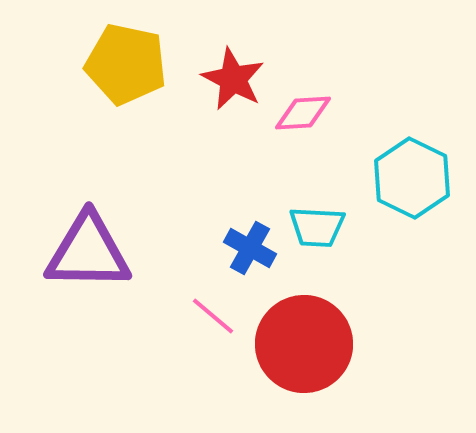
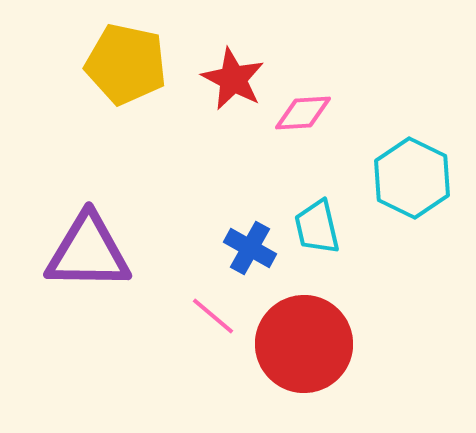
cyan trapezoid: rotated 74 degrees clockwise
